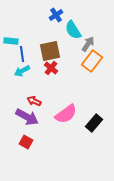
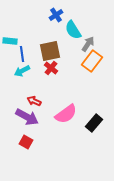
cyan rectangle: moved 1 px left
